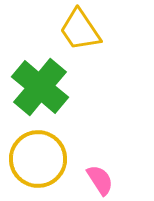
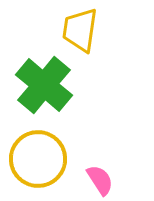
yellow trapezoid: rotated 42 degrees clockwise
green cross: moved 4 px right, 2 px up
